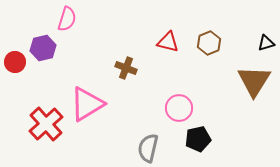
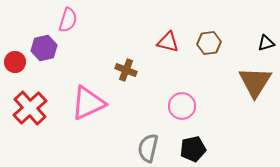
pink semicircle: moved 1 px right, 1 px down
brown hexagon: rotated 15 degrees clockwise
purple hexagon: moved 1 px right
brown cross: moved 2 px down
brown triangle: moved 1 px right, 1 px down
pink triangle: moved 1 px right, 1 px up; rotated 6 degrees clockwise
pink circle: moved 3 px right, 2 px up
red cross: moved 16 px left, 16 px up
black pentagon: moved 5 px left, 10 px down
